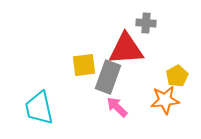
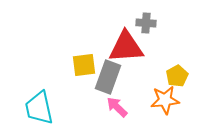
red triangle: moved 2 px up
